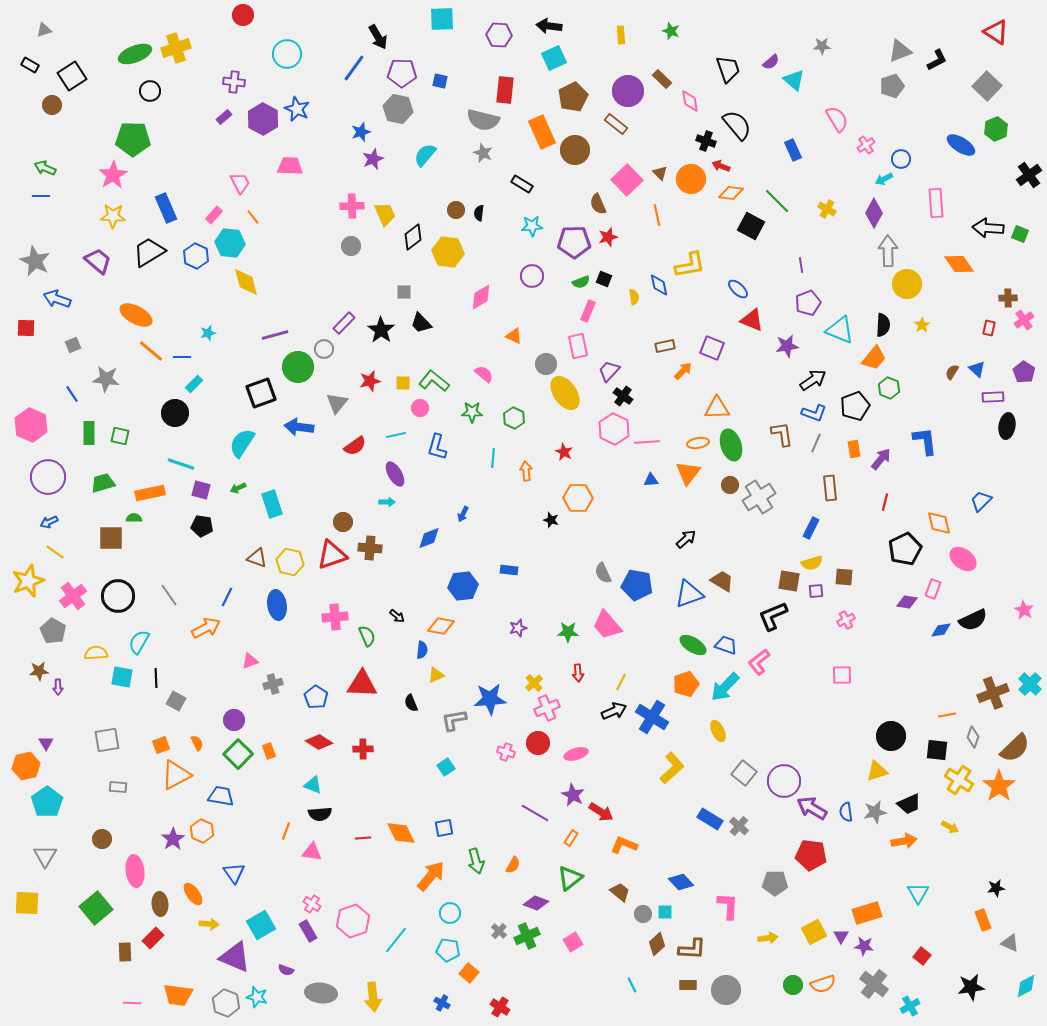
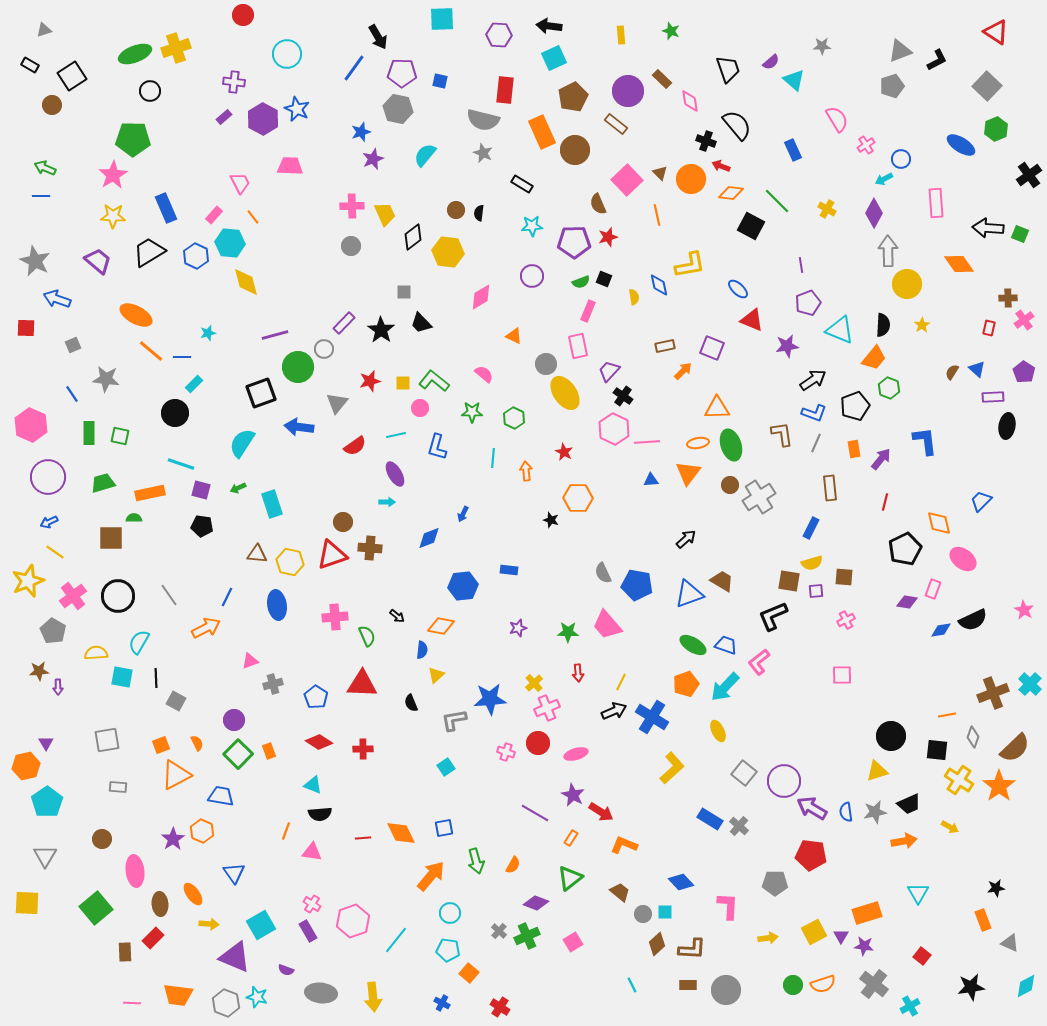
brown triangle at (257, 558): moved 4 px up; rotated 15 degrees counterclockwise
yellow triangle at (436, 675): rotated 18 degrees counterclockwise
